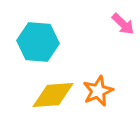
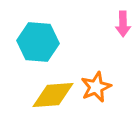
pink arrow: rotated 45 degrees clockwise
orange star: moved 2 px left, 4 px up
